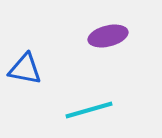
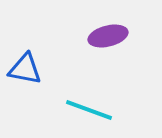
cyan line: rotated 36 degrees clockwise
